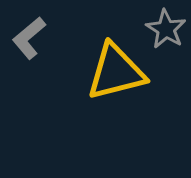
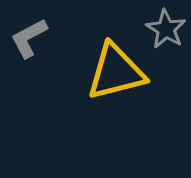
gray L-shape: rotated 12 degrees clockwise
